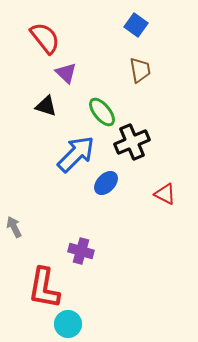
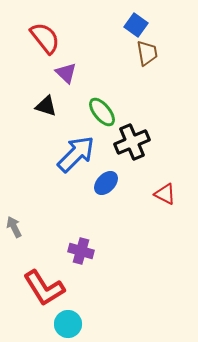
brown trapezoid: moved 7 px right, 17 px up
red L-shape: rotated 42 degrees counterclockwise
